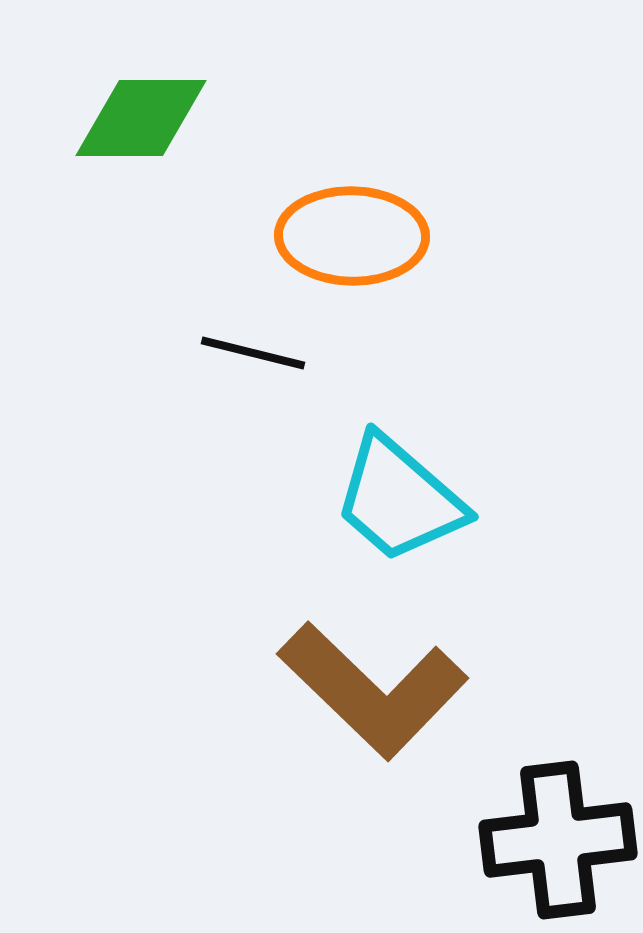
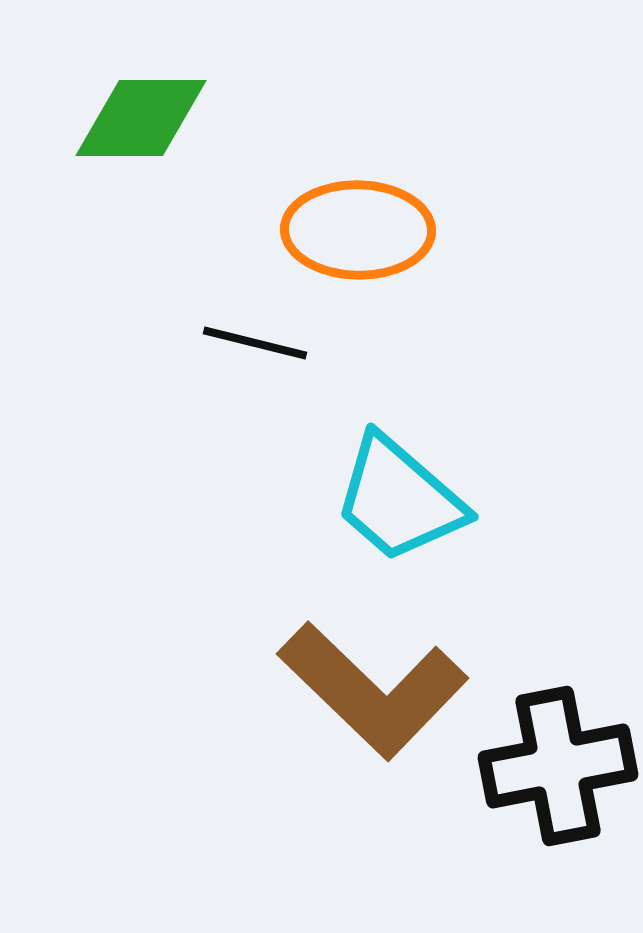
orange ellipse: moved 6 px right, 6 px up
black line: moved 2 px right, 10 px up
black cross: moved 74 px up; rotated 4 degrees counterclockwise
